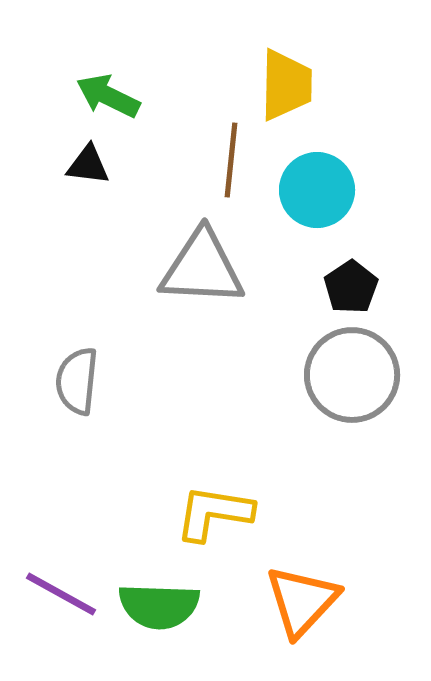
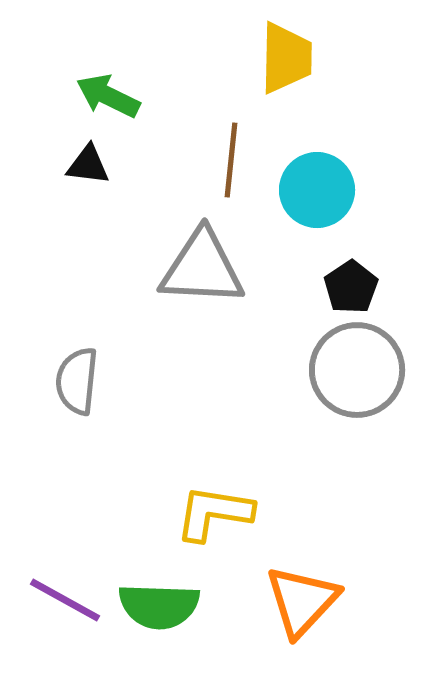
yellow trapezoid: moved 27 px up
gray circle: moved 5 px right, 5 px up
purple line: moved 4 px right, 6 px down
